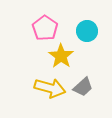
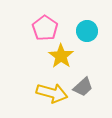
yellow arrow: moved 2 px right, 5 px down
